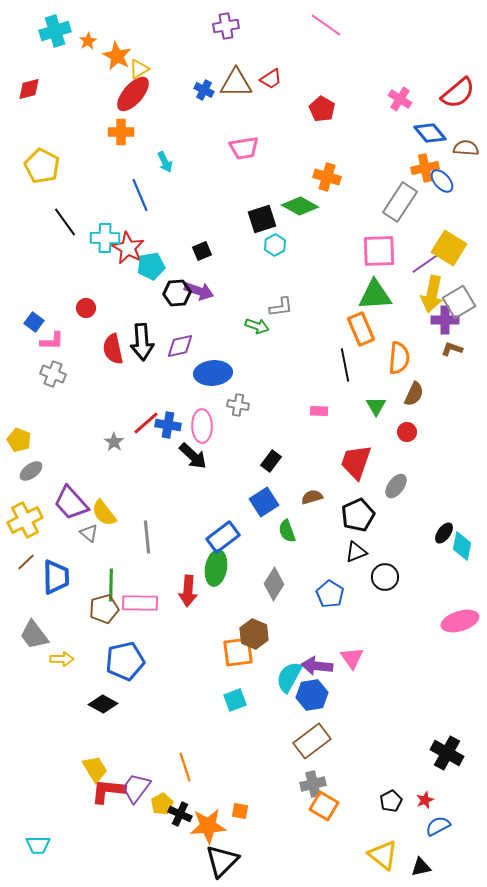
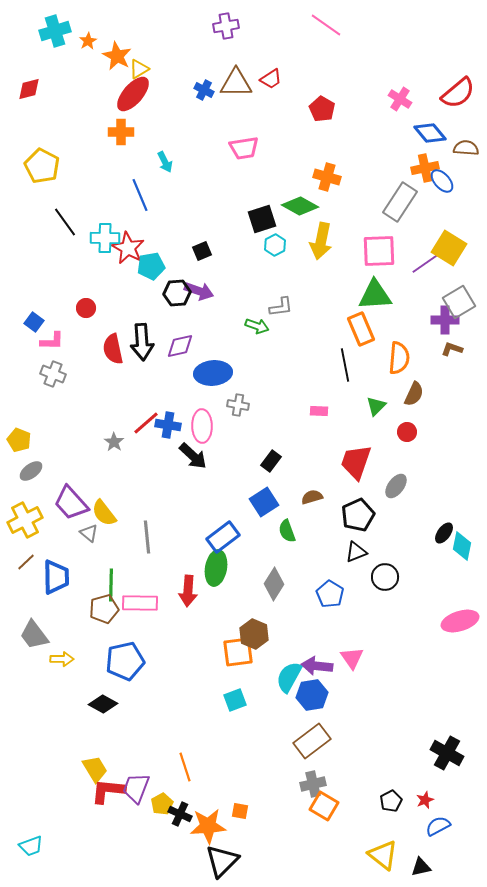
yellow arrow at (432, 294): moved 111 px left, 53 px up
green triangle at (376, 406): rotated 15 degrees clockwise
purple trapezoid at (136, 788): rotated 16 degrees counterclockwise
cyan trapezoid at (38, 845): moved 7 px left, 1 px down; rotated 20 degrees counterclockwise
